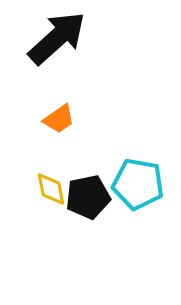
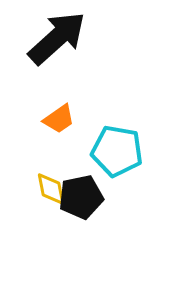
cyan pentagon: moved 21 px left, 33 px up
black pentagon: moved 7 px left
